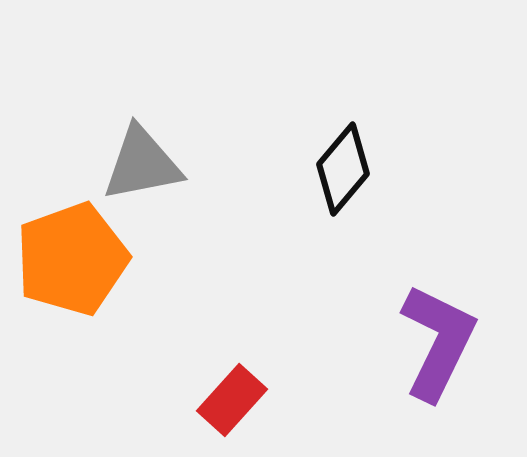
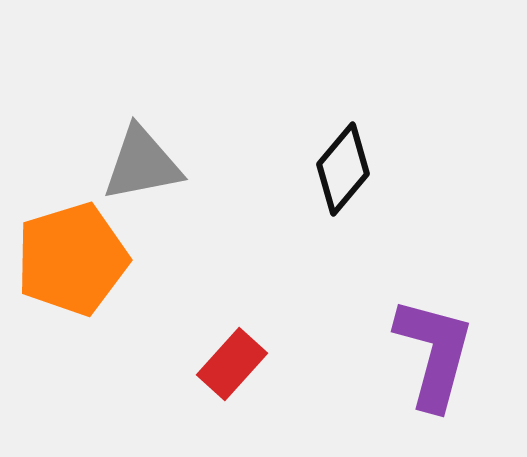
orange pentagon: rotated 3 degrees clockwise
purple L-shape: moved 4 px left, 11 px down; rotated 11 degrees counterclockwise
red rectangle: moved 36 px up
